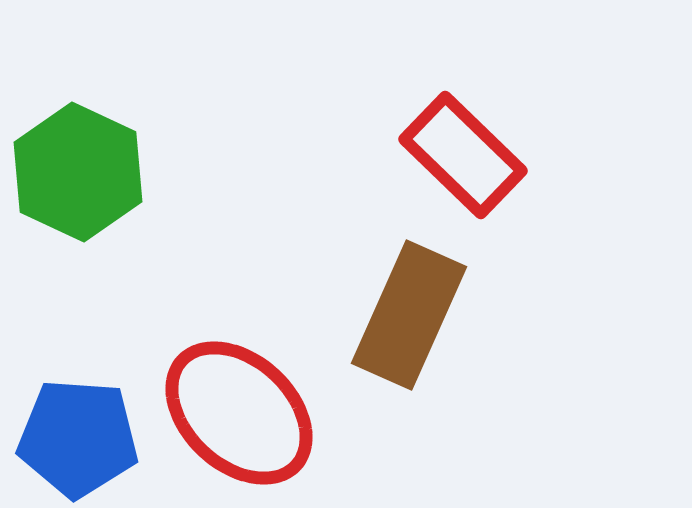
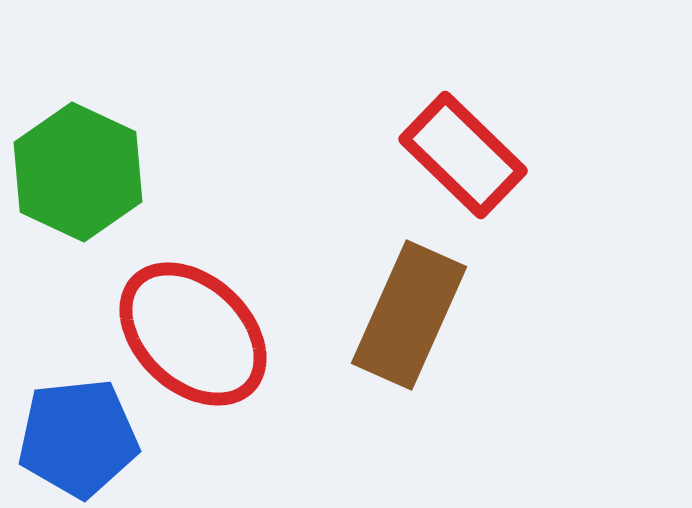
red ellipse: moved 46 px left, 79 px up
blue pentagon: rotated 10 degrees counterclockwise
